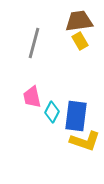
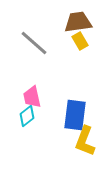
brown trapezoid: moved 1 px left, 1 px down
gray line: rotated 64 degrees counterclockwise
cyan diamond: moved 25 px left, 4 px down; rotated 25 degrees clockwise
blue rectangle: moved 1 px left, 1 px up
yellow L-shape: rotated 92 degrees clockwise
